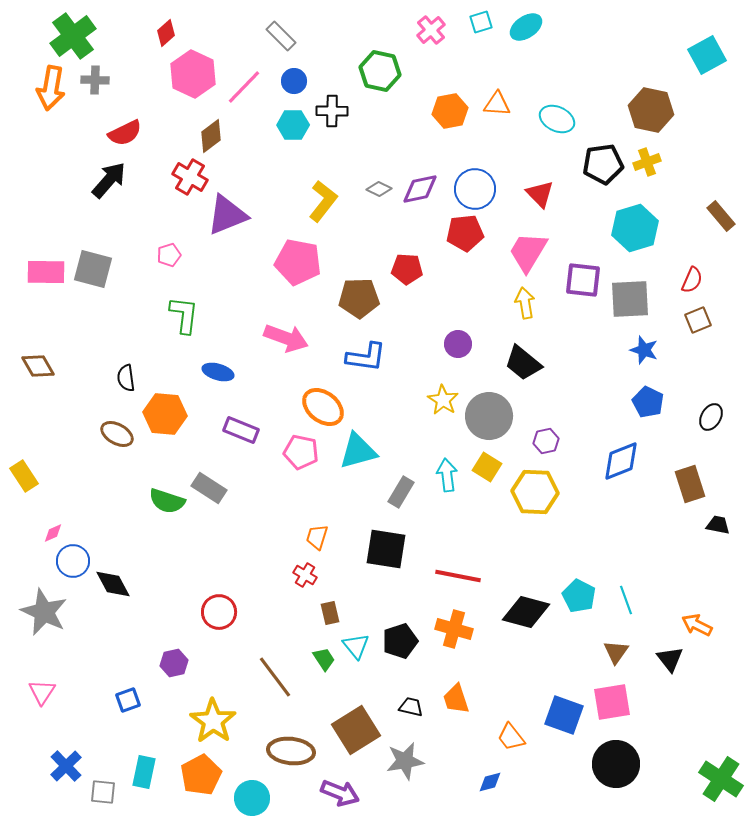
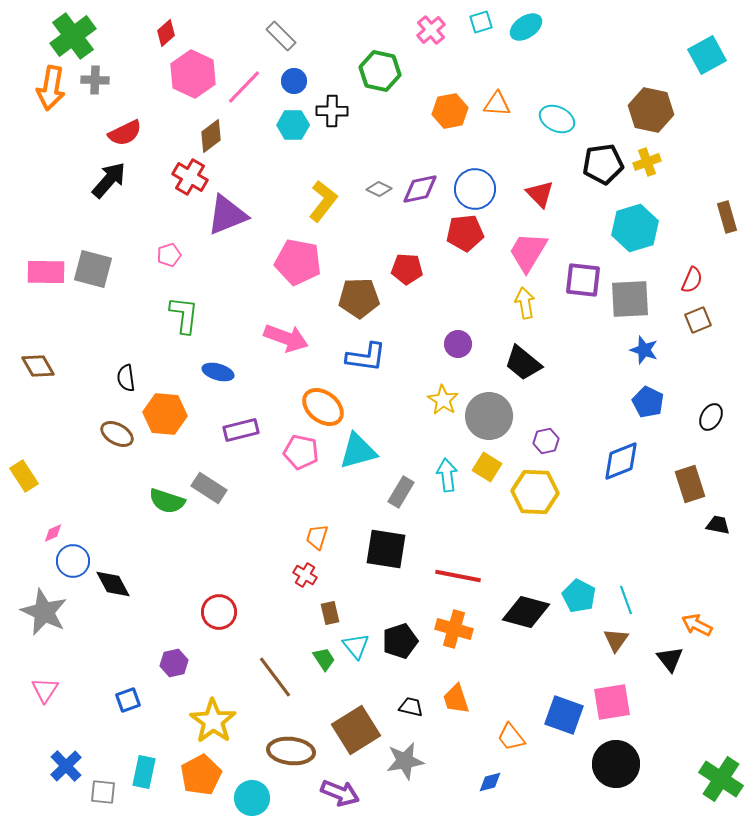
brown rectangle at (721, 216): moved 6 px right, 1 px down; rotated 24 degrees clockwise
purple rectangle at (241, 430): rotated 36 degrees counterclockwise
brown triangle at (616, 652): moved 12 px up
pink triangle at (42, 692): moved 3 px right, 2 px up
